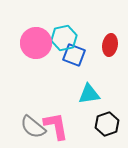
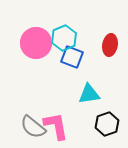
cyan hexagon: rotated 10 degrees counterclockwise
blue square: moved 2 px left, 2 px down
